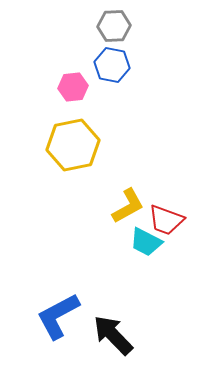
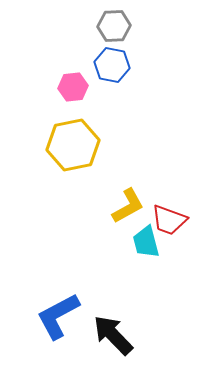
red trapezoid: moved 3 px right
cyan trapezoid: rotated 48 degrees clockwise
